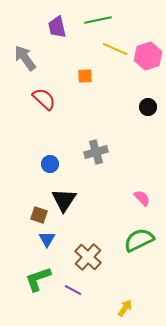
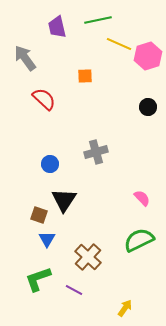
yellow line: moved 4 px right, 5 px up
purple line: moved 1 px right
